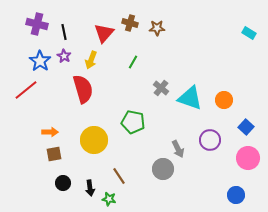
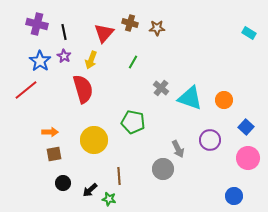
brown line: rotated 30 degrees clockwise
black arrow: moved 2 px down; rotated 56 degrees clockwise
blue circle: moved 2 px left, 1 px down
